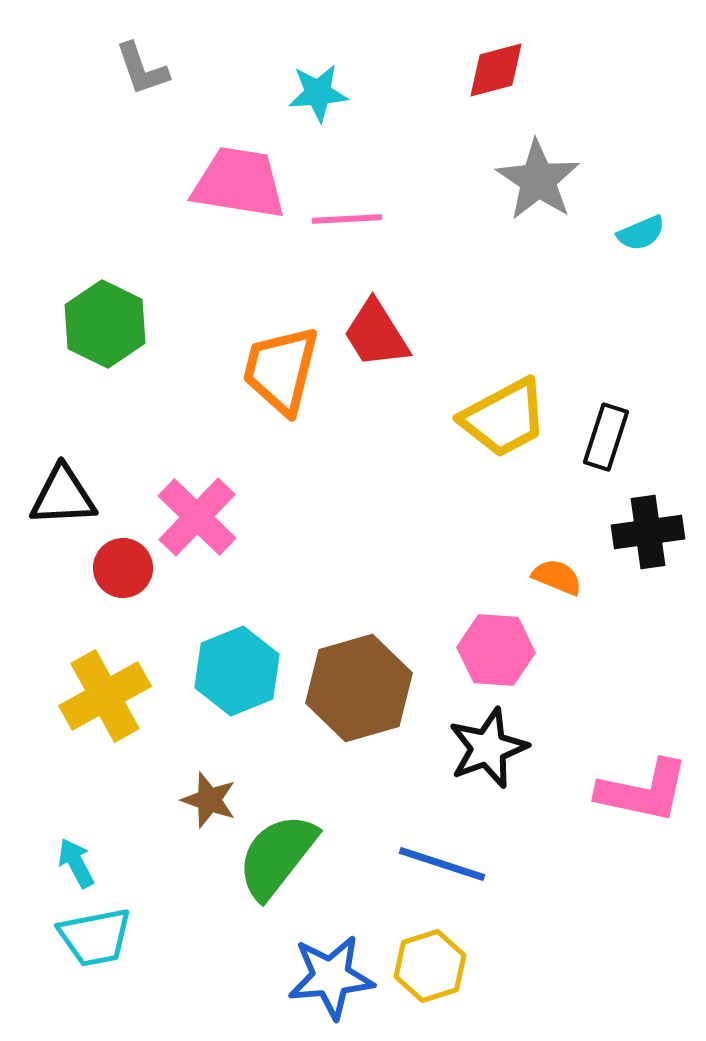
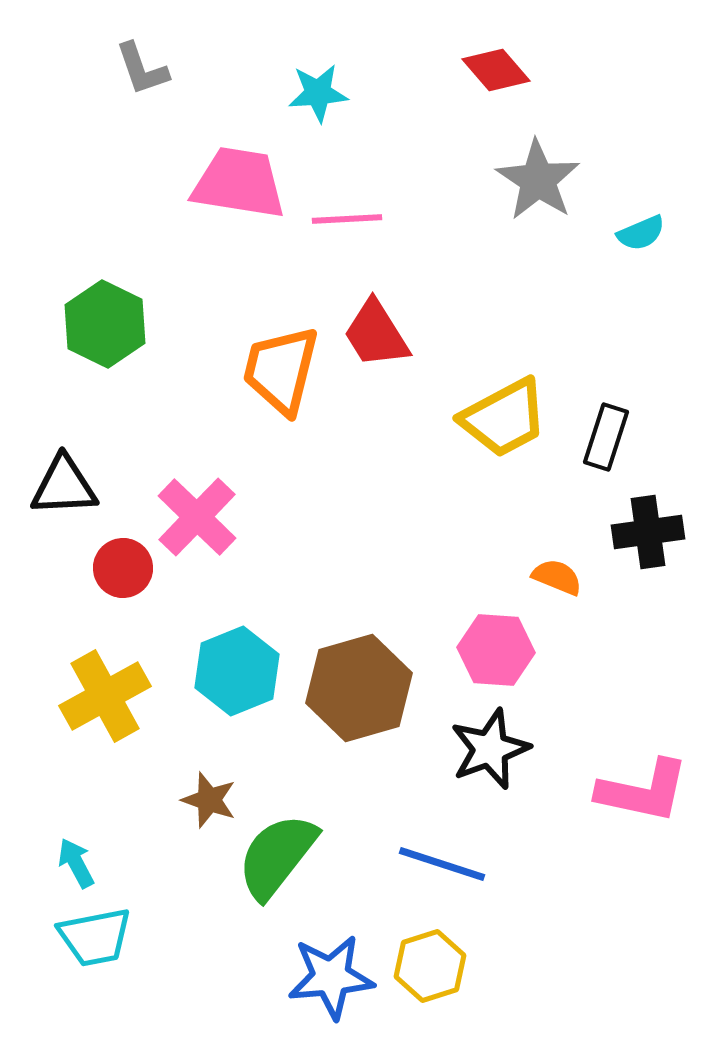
red diamond: rotated 64 degrees clockwise
black triangle: moved 1 px right, 10 px up
black star: moved 2 px right, 1 px down
